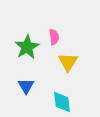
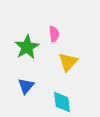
pink semicircle: moved 3 px up
yellow triangle: rotated 10 degrees clockwise
blue triangle: rotated 12 degrees clockwise
